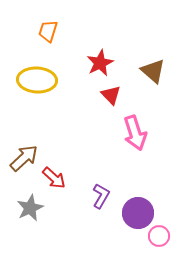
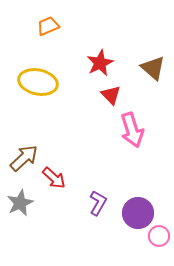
orange trapezoid: moved 5 px up; rotated 50 degrees clockwise
brown triangle: moved 3 px up
yellow ellipse: moved 1 px right, 2 px down; rotated 9 degrees clockwise
pink arrow: moved 3 px left, 3 px up
purple L-shape: moved 3 px left, 7 px down
gray star: moved 10 px left, 5 px up
